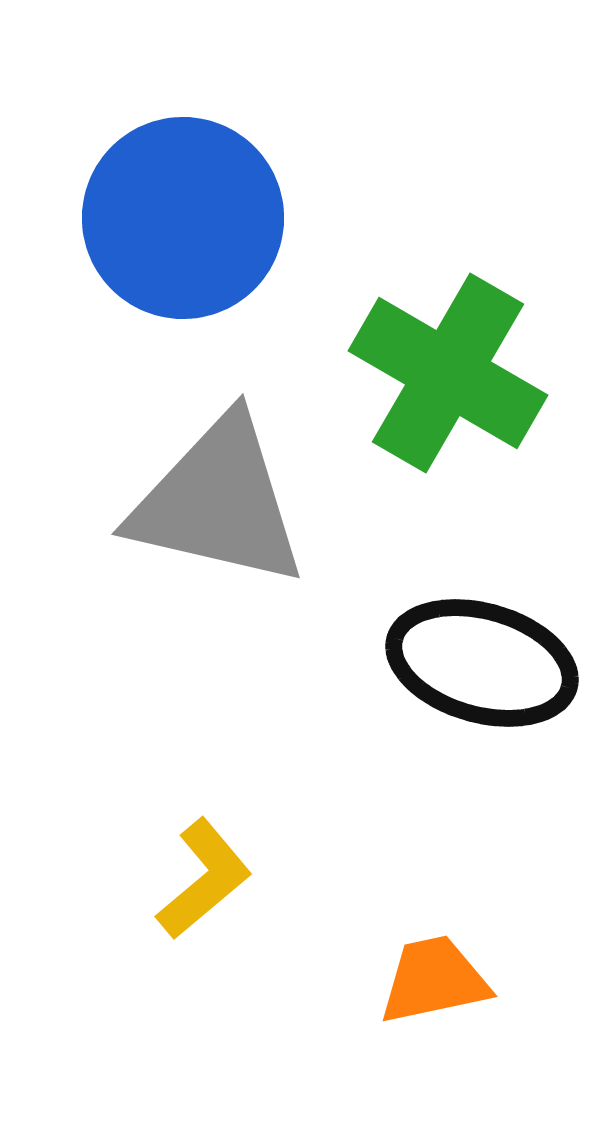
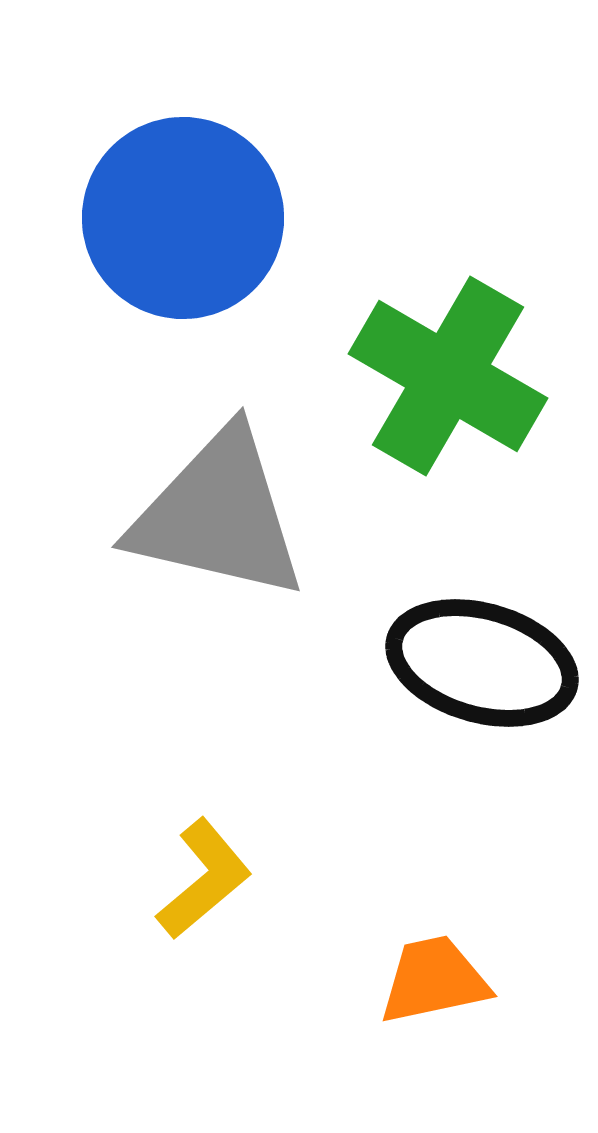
green cross: moved 3 px down
gray triangle: moved 13 px down
